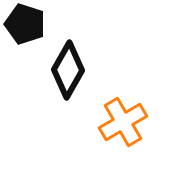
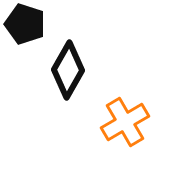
orange cross: moved 2 px right
